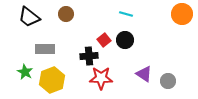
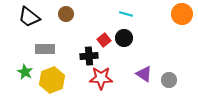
black circle: moved 1 px left, 2 px up
gray circle: moved 1 px right, 1 px up
